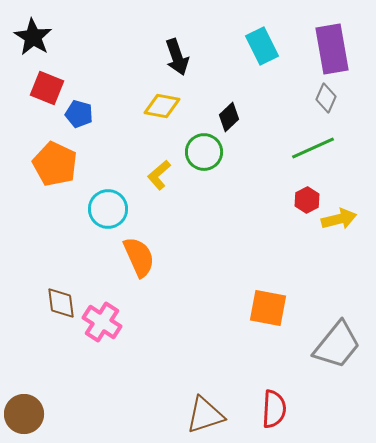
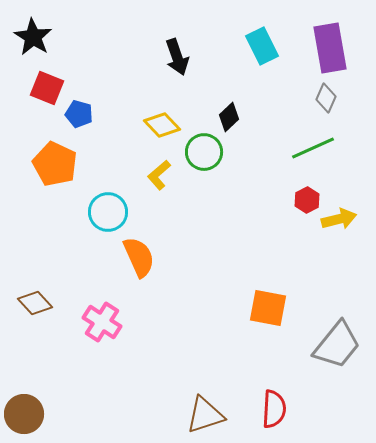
purple rectangle: moved 2 px left, 1 px up
yellow diamond: moved 19 px down; rotated 36 degrees clockwise
cyan circle: moved 3 px down
brown diamond: moved 26 px left; rotated 36 degrees counterclockwise
